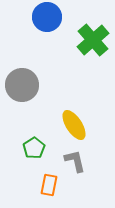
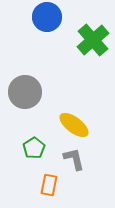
gray circle: moved 3 px right, 7 px down
yellow ellipse: rotated 20 degrees counterclockwise
gray L-shape: moved 1 px left, 2 px up
